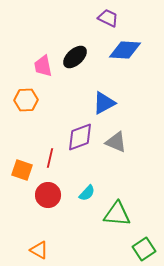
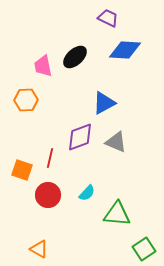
orange triangle: moved 1 px up
